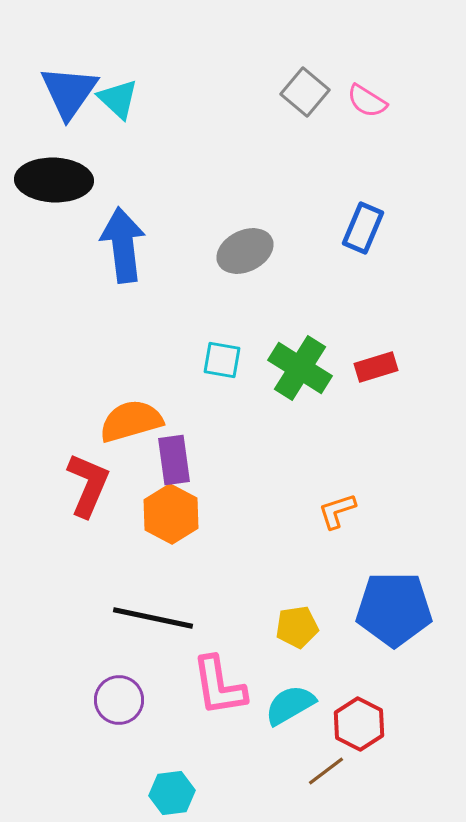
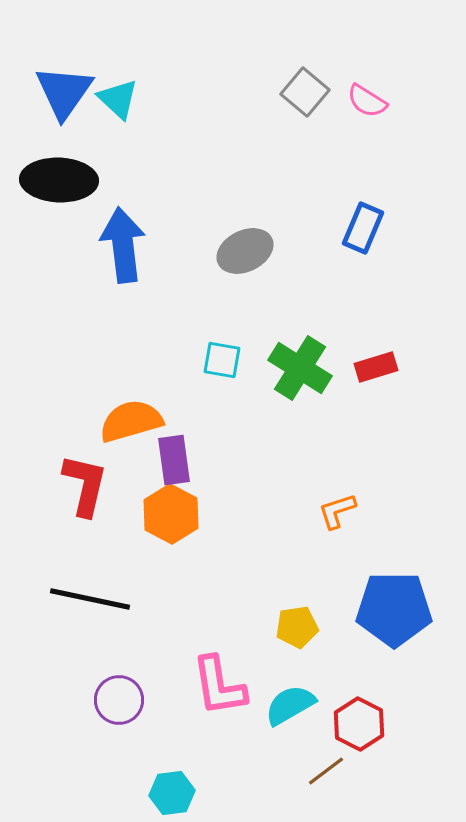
blue triangle: moved 5 px left
black ellipse: moved 5 px right
red L-shape: moved 3 px left; rotated 10 degrees counterclockwise
black line: moved 63 px left, 19 px up
